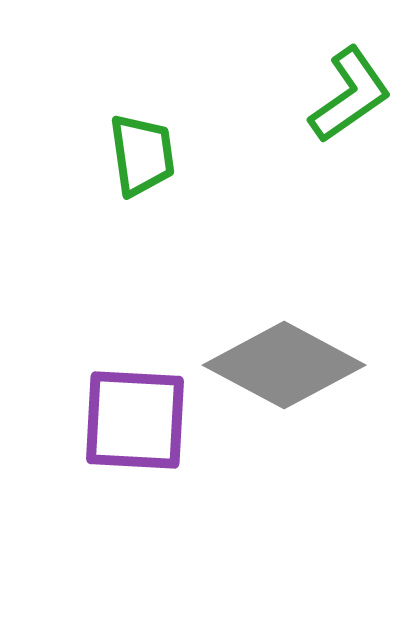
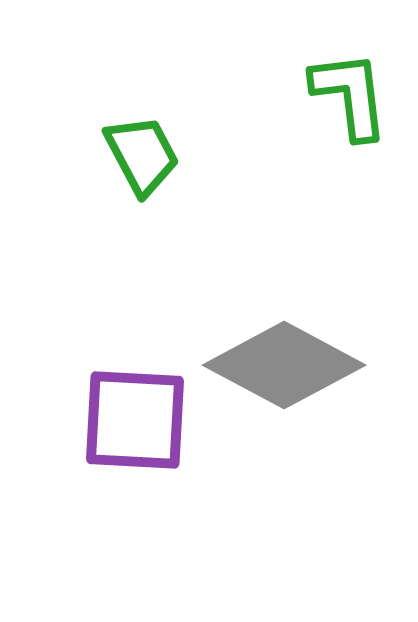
green L-shape: rotated 62 degrees counterclockwise
green trapezoid: rotated 20 degrees counterclockwise
